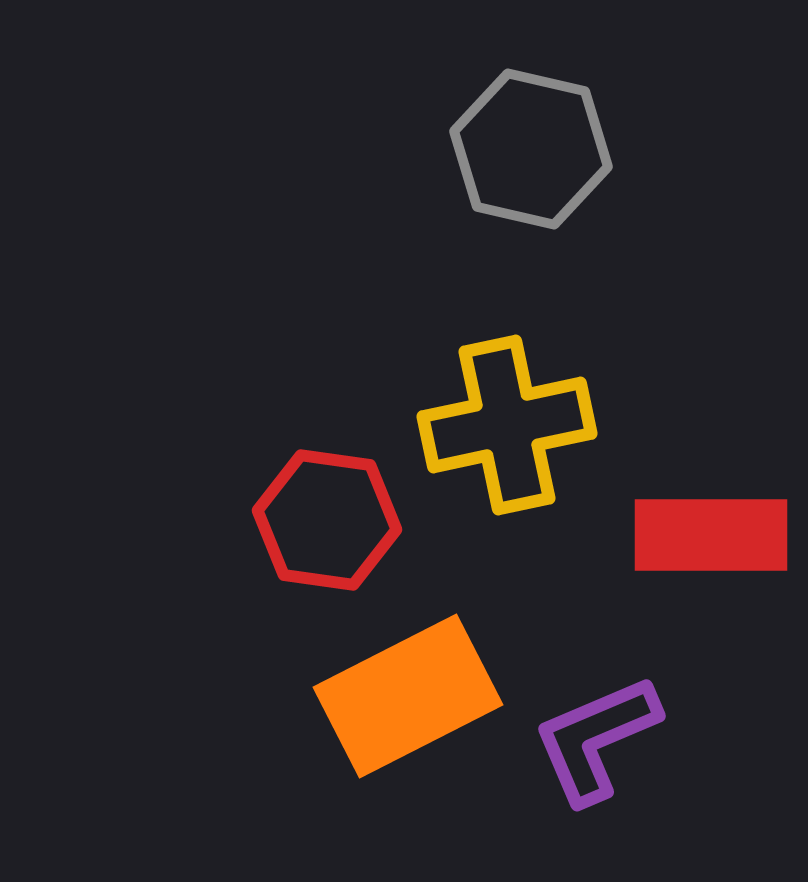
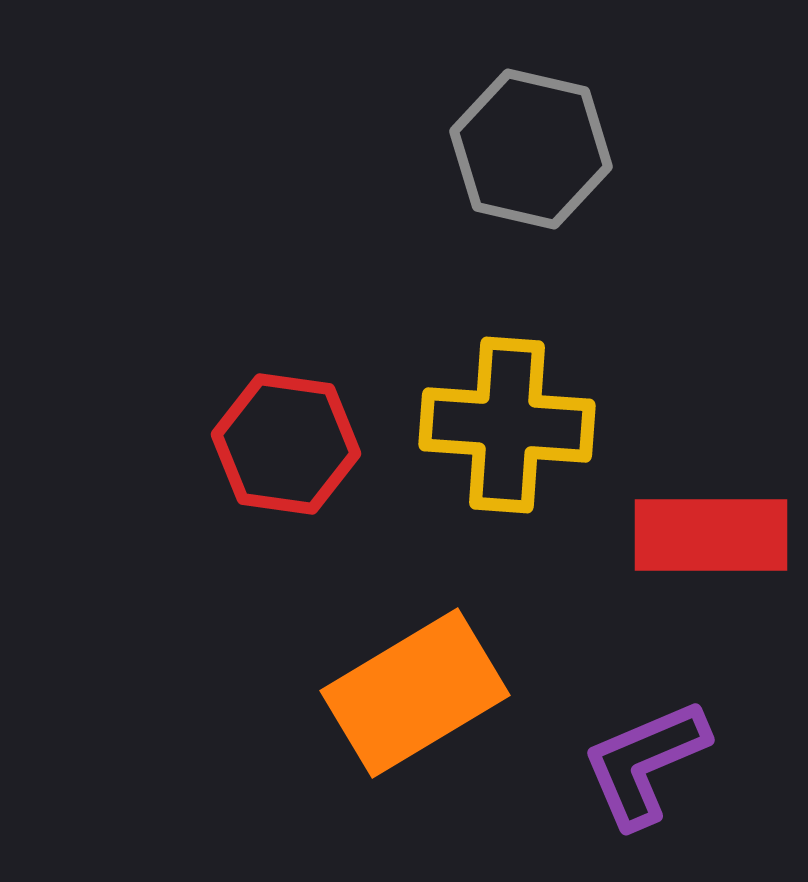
yellow cross: rotated 16 degrees clockwise
red hexagon: moved 41 px left, 76 px up
orange rectangle: moved 7 px right, 3 px up; rotated 4 degrees counterclockwise
purple L-shape: moved 49 px right, 24 px down
